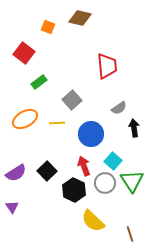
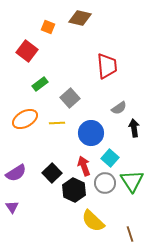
red square: moved 3 px right, 2 px up
green rectangle: moved 1 px right, 2 px down
gray square: moved 2 px left, 2 px up
blue circle: moved 1 px up
cyan square: moved 3 px left, 3 px up
black square: moved 5 px right, 2 px down
